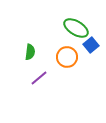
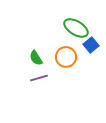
green semicircle: moved 6 px right, 6 px down; rotated 140 degrees clockwise
orange circle: moved 1 px left
purple line: rotated 24 degrees clockwise
